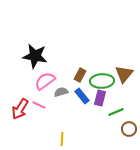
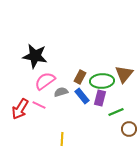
brown rectangle: moved 2 px down
